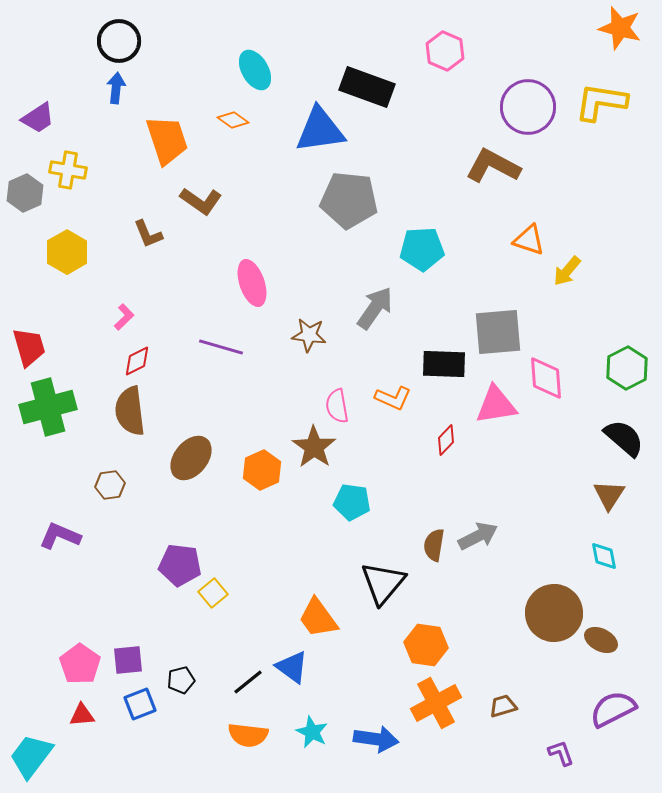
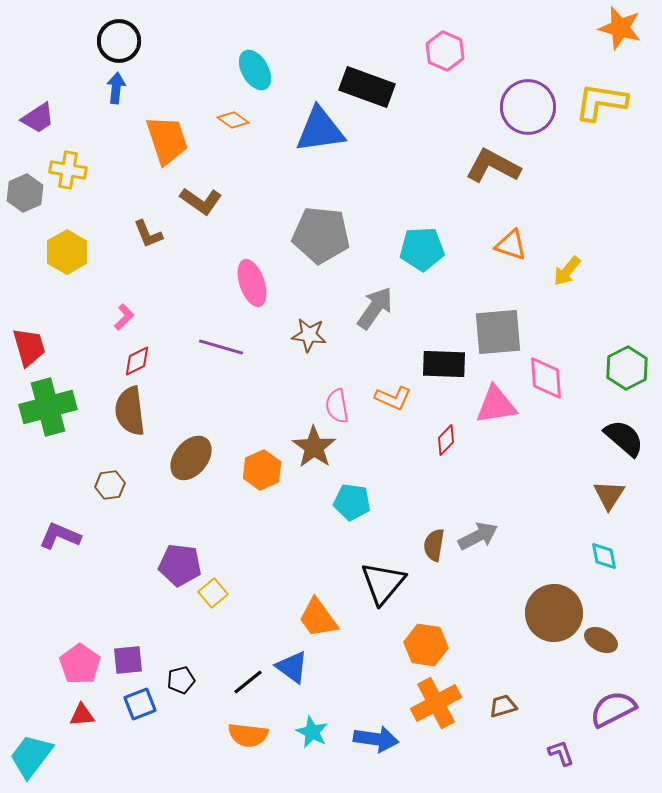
gray pentagon at (349, 200): moved 28 px left, 35 px down
orange triangle at (529, 240): moved 18 px left, 5 px down
